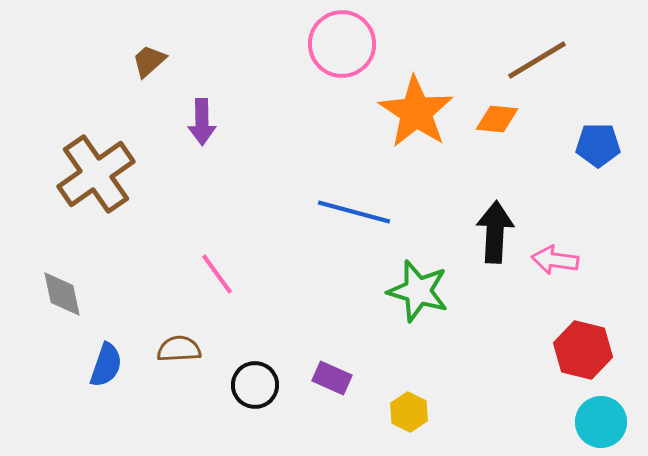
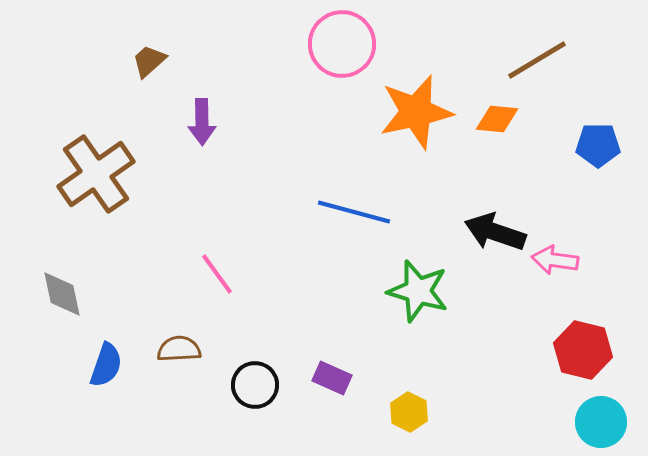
orange star: rotated 26 degrees clockwise
black arrow: rotated 74 degrees counterclockwise
